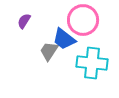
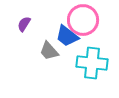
purple semicircle: moved 3 px down
blue trapezoid: moved 3 px right, 3 px up
gray trapezoid: rotated 75 degrees counterclockwise
